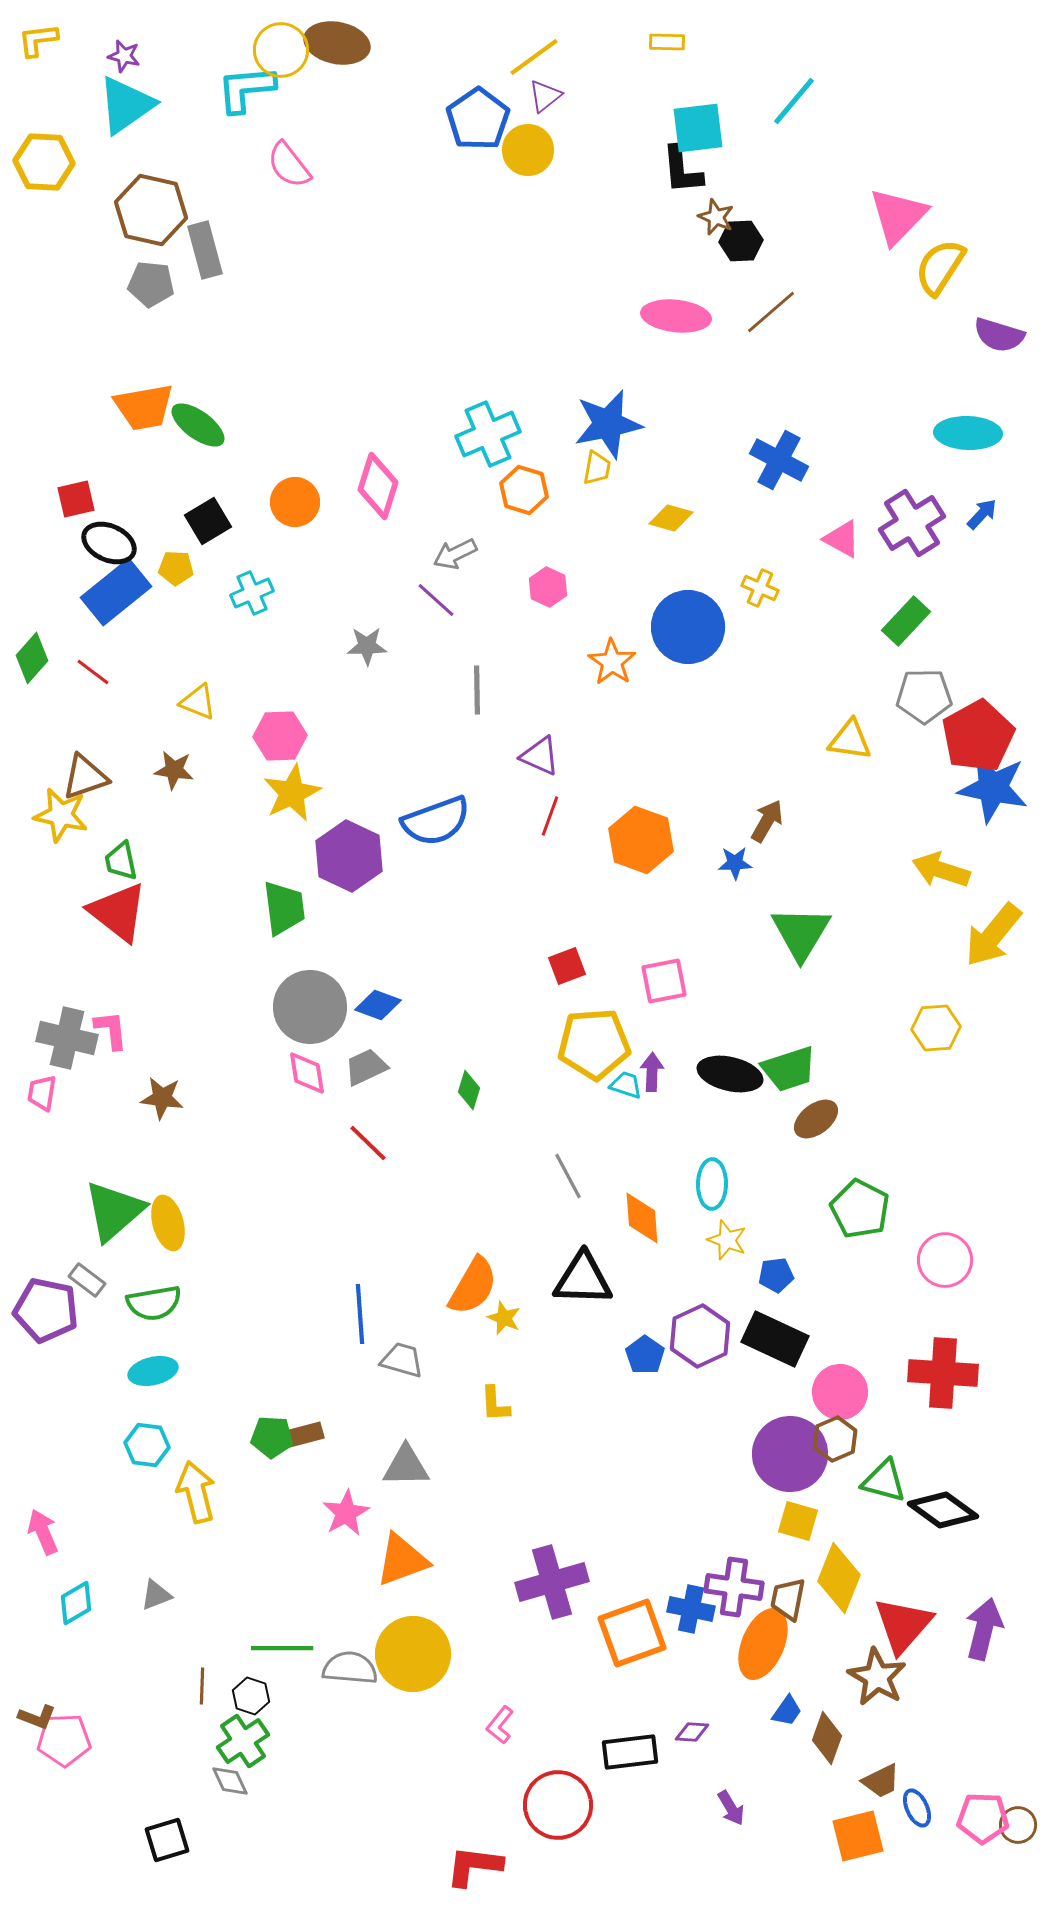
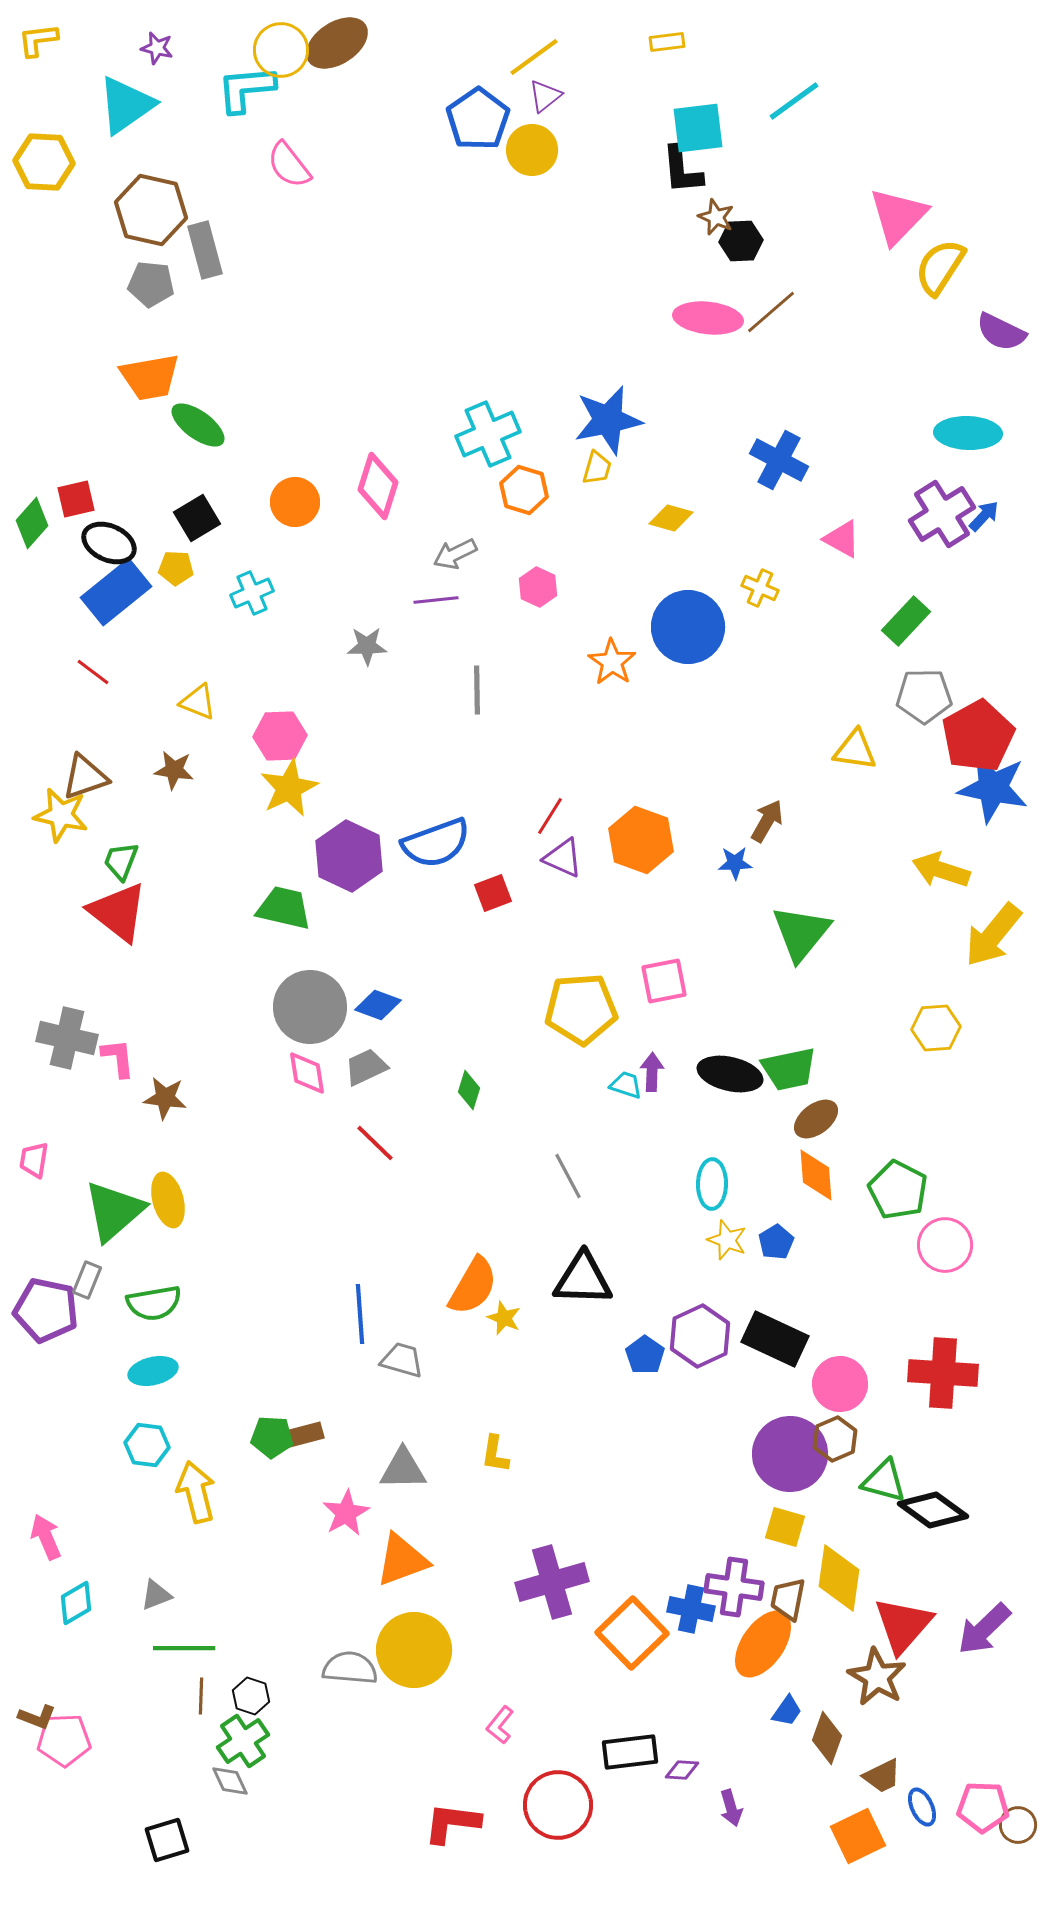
yellow rectangle at (667, 42): rotated 8 degrees counterclockwise
brown ellipse at (337, 43): rotated 44 degrees counterclockwise
purple star at (124, 56): moved 33 px right, 8 px up
cyan line at (794, 101): rotated 14 degrees clockwise
yellow circle at (528, 150): moved 4 px right
pink ellipse at (676, 316): moved 32 px right, 2 px down
purple semicircle at (999, 335): moved 2 px right, 3 px up; rotated 9 degrees clockwise
orange trapezoid at (144, 407): moved 6 px right, 30 px up
blue star at (608, 424): moved 4 px up
yellow trapezoid at (597, 468): rotated 6 degrees clockwise
blue arrow at (982, 514): moved 2 px right, 2 px down
black square at (208, 521): moved 11 px left, 3 px up
purple cross at (912, 523): moved 30 px right, 9 px up
pink hexagon at (548, 587): moved 10 px left
purple line at (436, 600): rotated 48 degrees counterclockwise
green diamond at (32, 658): moved 135 px up
yellow triangle at (850, 740): moved 5 px right, 10 px down
purple triangle at (540, 756): moved 23 px right, 102 px down
yellow star at (292, 793): moved 3 px left, 5 px up
red line at (550, 816): rotated 12 degrees clockwise
blue semicircle at (436, 821): moved 22 px down
green trapezoid at (121, 861): rotated 33 degrees clockwise
green trapezoid at (284, 908): rotated 70 degrees counterclockwise
green triangle at (801, 933): rotated 8 degrees clockwise
red square at (567, 966): moved 74 px left, 73 px up
pink L-shape at (111, 1030): moved 7 px right, 28 px down
yellow pentagon at (594, 1044): moved 13 px left, 35 px up
green trapezoid at (789, 1069): rotated 6 degrees clockwise
pink trapezoid at (42, 1093): moved 8 px left, 67 px down
brown star at (162, 1098): moved 3 px right
red line at (368, 1143): moved 7 px right
green pentagon at (860, 1209): moved 38 px right, 19 px up
orange diamond at (642, 1218): moved 174 px right, 43 px up
yellow ellipse at (168, 1223): moved 23 px up
pink circle at (945, 1260): moved 15 px up
blue pentagon at (776, 1275): moved 33 px up; rotated 24 degrees counterclockwise
gray rectangle at (87, 1280): rotated 75 degrees clockwise
pink circle at (840, 1392): moved 8 px up
yellow L-shape at (495, 1404): moved 50 px down; rotated 12 degrees clockwise
gray triangle at (406, 1466): moved 3 px left, 3 px down
black diamond at (943, 1510): moved 10 px left
yellow square at (798, 1521): moved 13 px left, 6 px down
pink arrow at (43, 1532): moved 3 px right, 5 px down
yellow diamond at (839, 1578): rotated 14 degrees counterclockwise
purple arrow at (984, 1629): rotated 148 degrees counterclockwise
orange square at (632, 1633): rotated 24 degrees counterclockwise
orange ellipse at (763, 1644): rotated 12 degrees clockwise
green line at (282, 1648): moved 98 px left
yellow circle at (413, 1654): moved 1 px right, 4 px up
brown line at (202, 1686): moved 1 px left, 10 px down
purple diamond at (692, 1732): moved 10 px left, 38 px down
brown trapezoid at (881, 1781): moved 1 px right, 5 px up
purple arrow at (731, 1808): rotated 15 degrees clockwise
blue ellipse at (917, 1808): moved 5 px right, 1 px up
pink pentagon at (983, 1818): moved 11 px up
orange square at (858, 1836): rotated 12 degrees counterclockwise
red L-shape at (474, 1866): moved 22 px left, 43 px up
